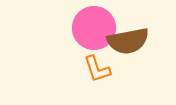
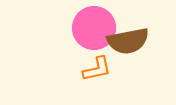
orange L-shape: rotated 84 degrees counterclockwise
